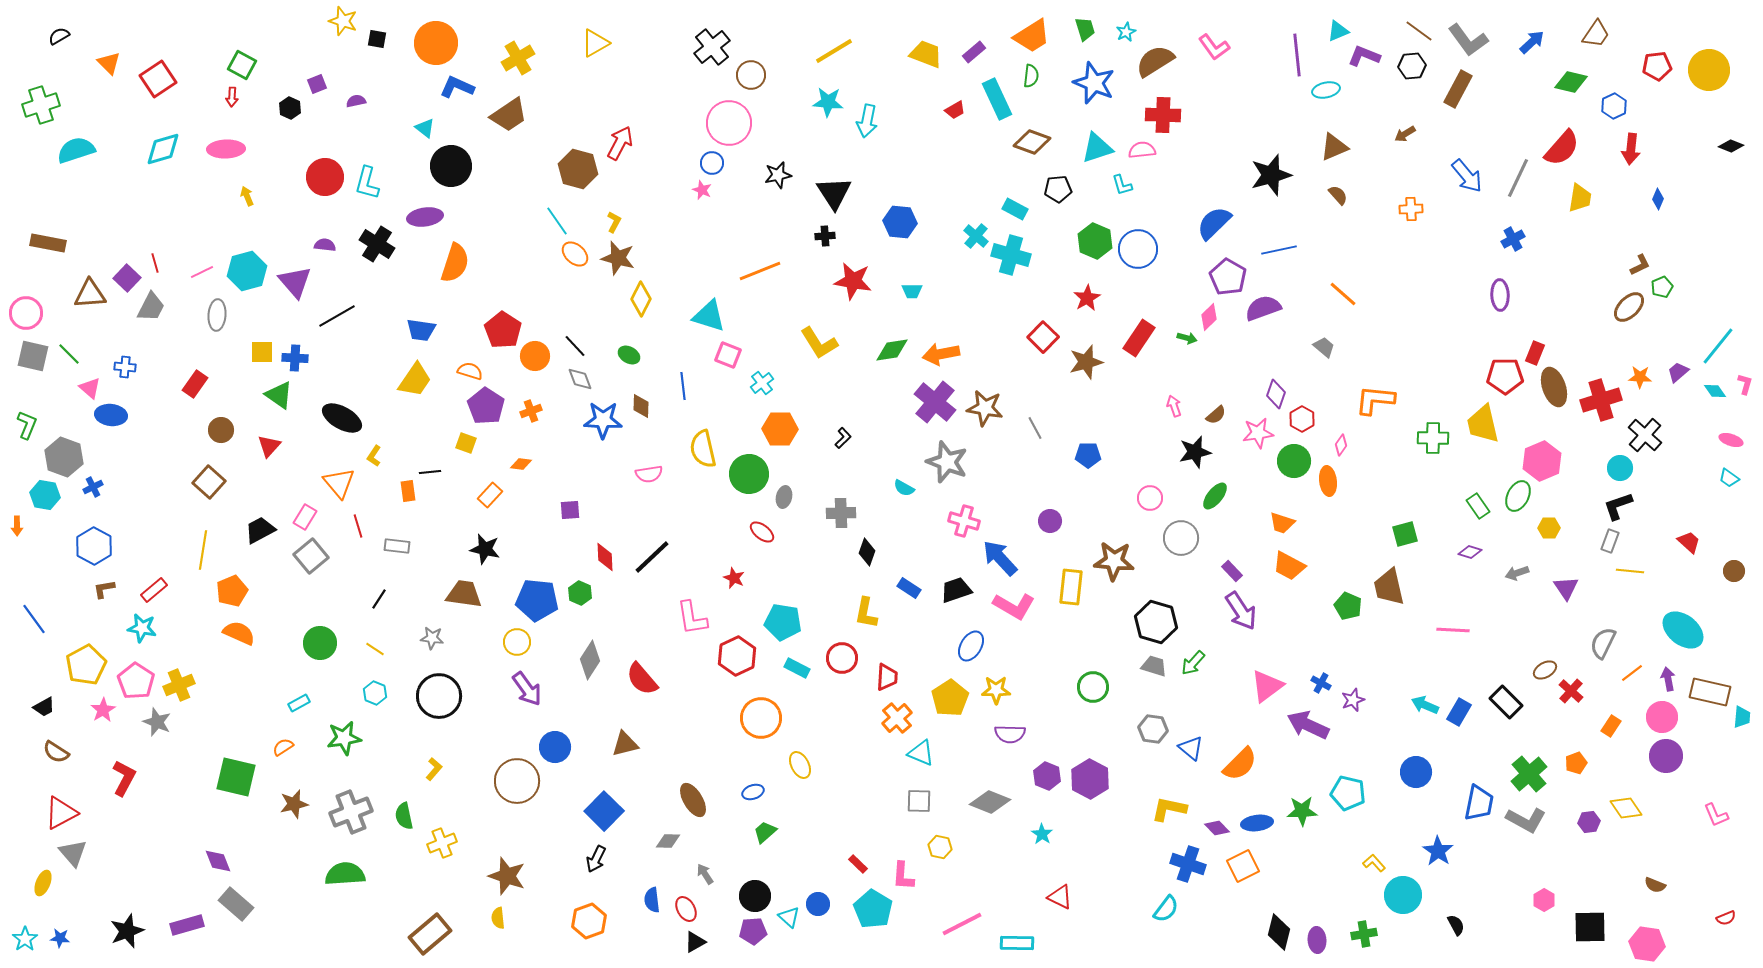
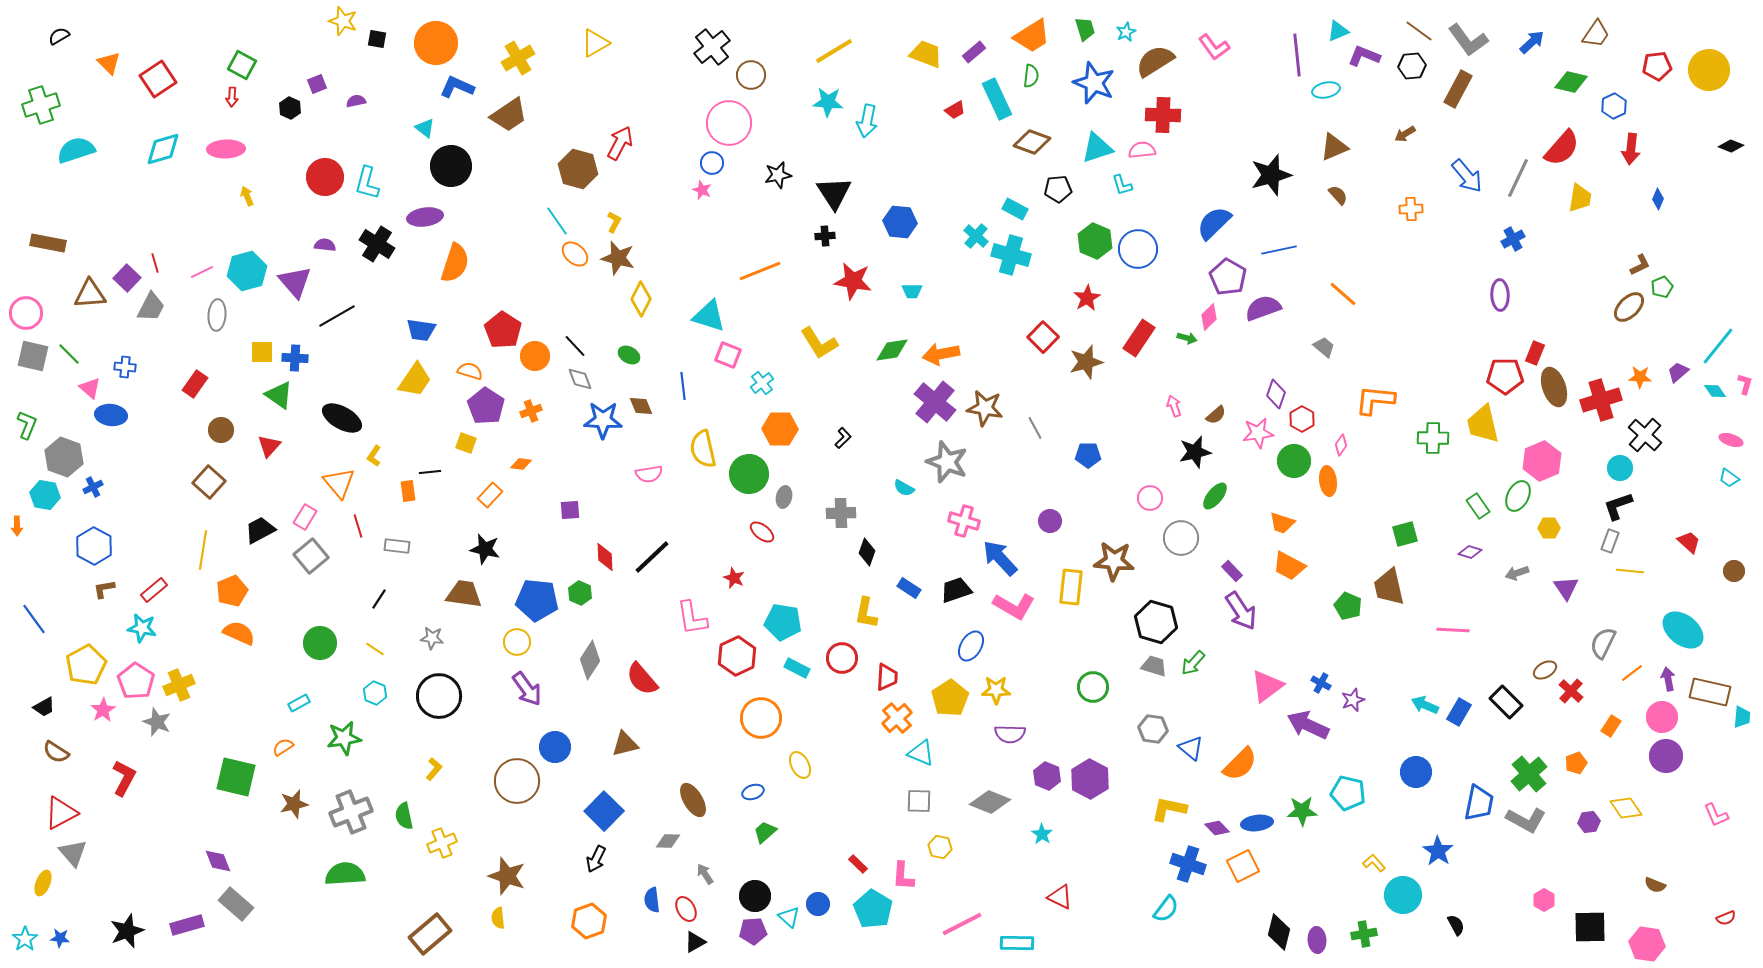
brown diamond at (641, 406): rotated 25 degrees counterclockwise
